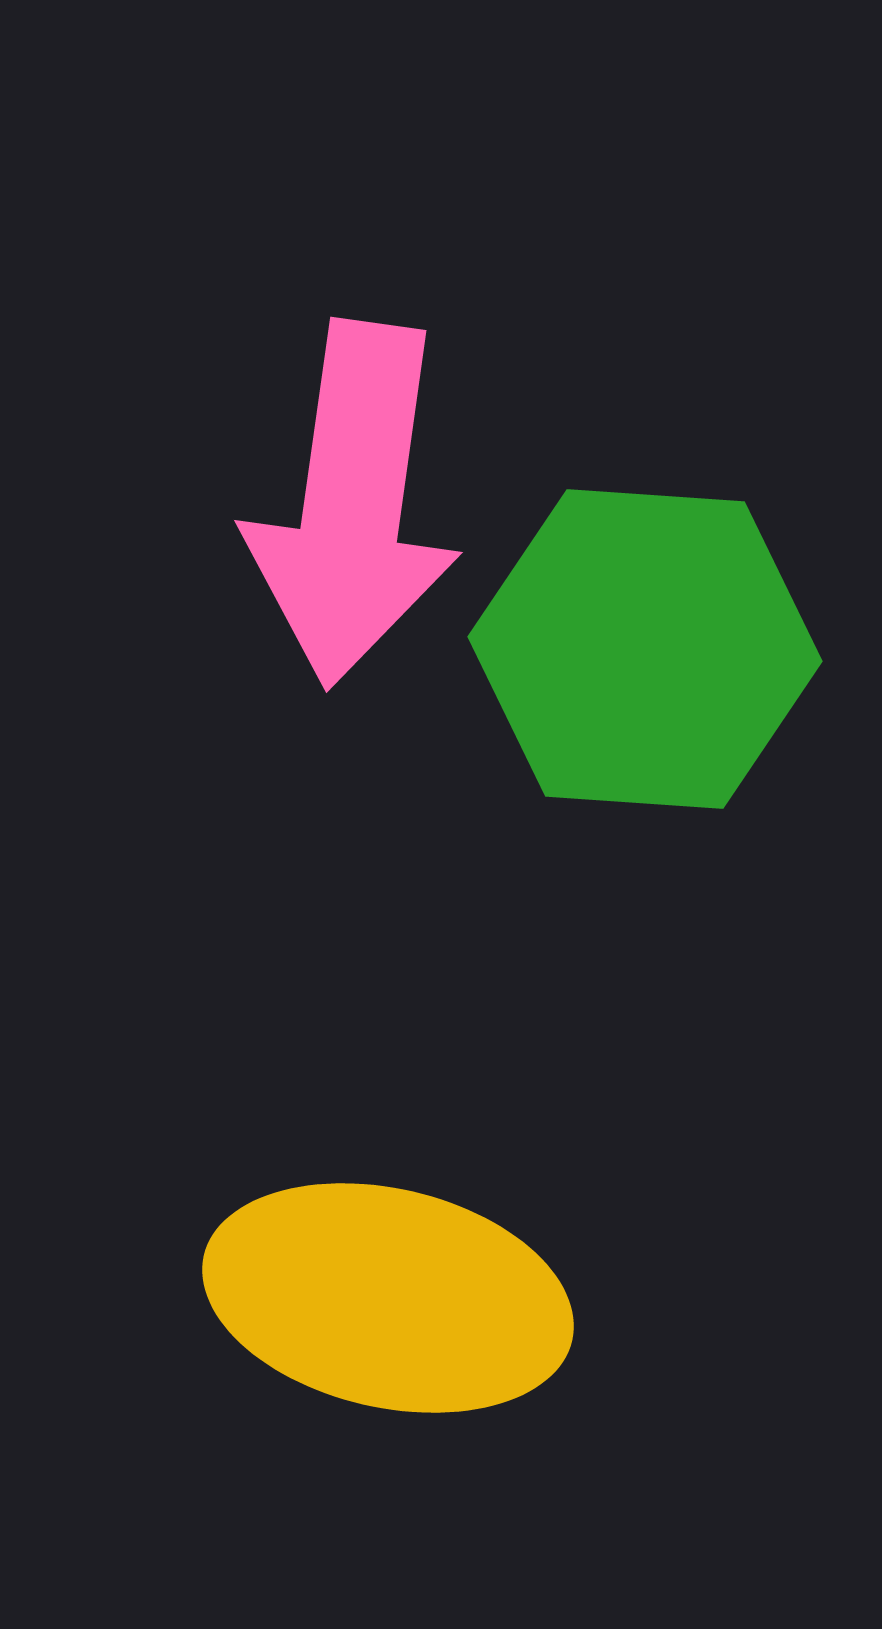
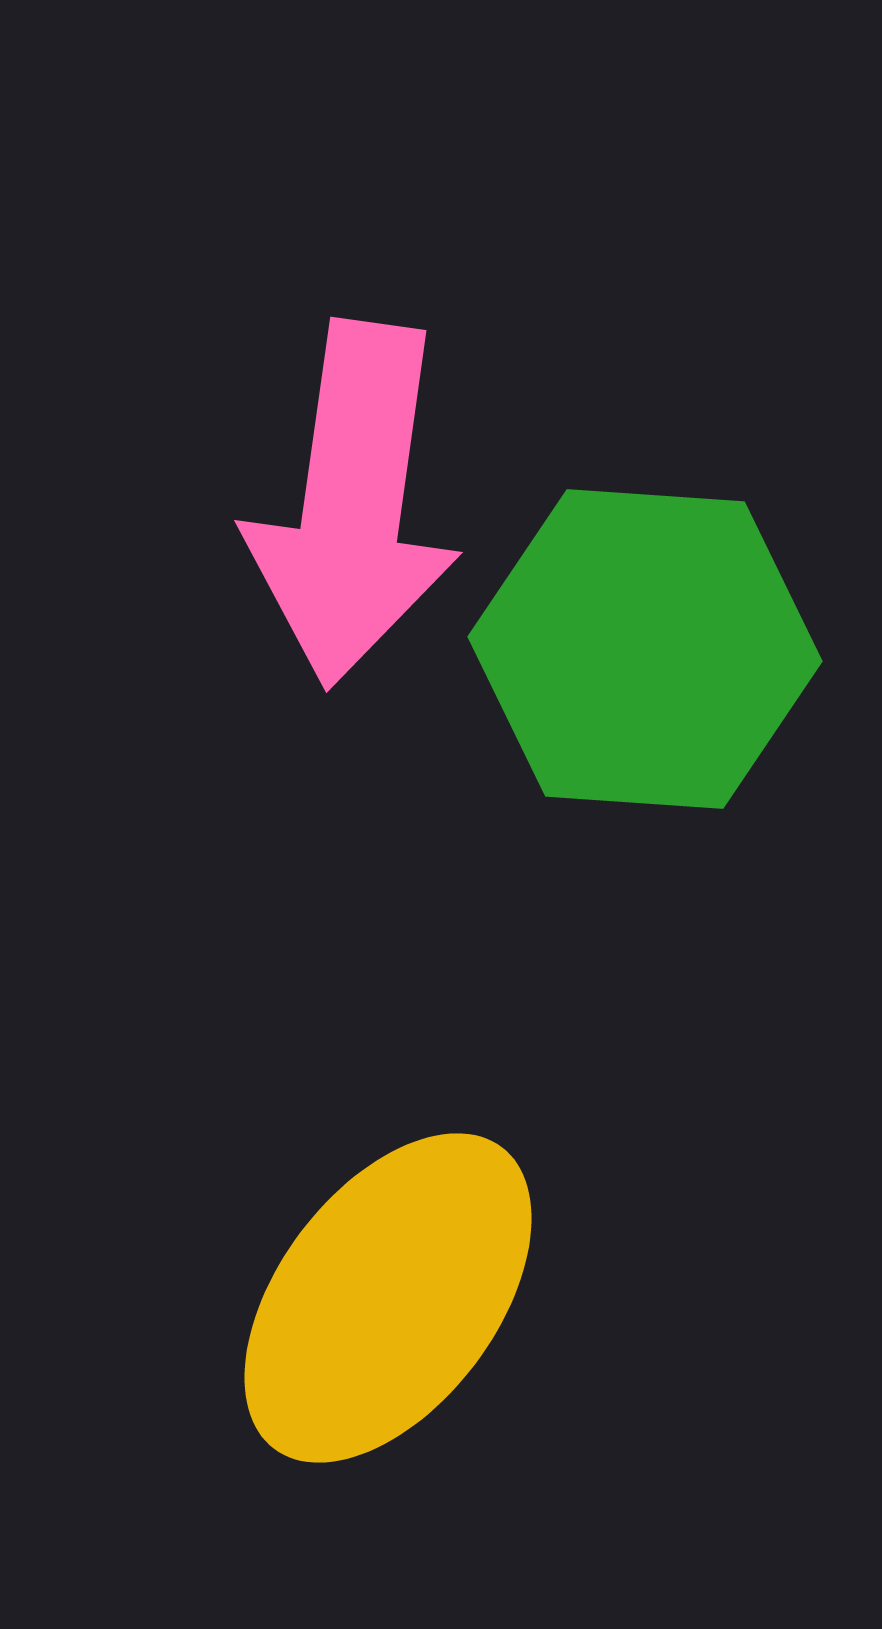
yellow ellipse: rotated 66 degrees counterclockwise
